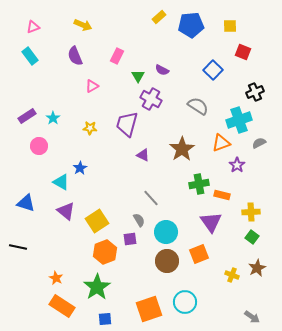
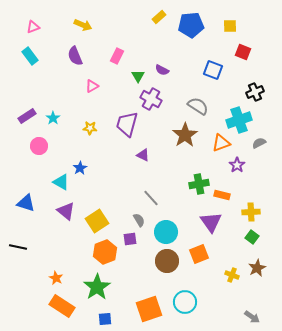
blue square at (213, 70): rotated 24 degrees counterclockwise
brown star at (182, 149): moved 3 px right, 14 px up
